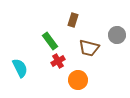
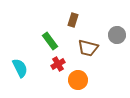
brown trapezoid: moved 1 px left
red cross: moved 3 px down
